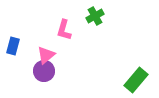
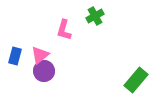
blue rectangle: moved 2 px right, 10 px down
pink triangle: moved 6 px left
